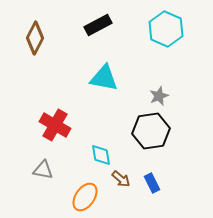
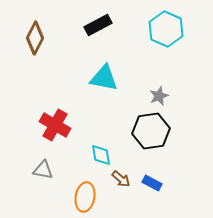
blue rectangle: rotated 36 degrees counterclockwise
orange ellipse: rotated 24 degrees counterclockwise
